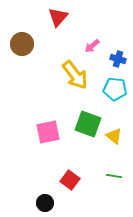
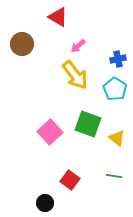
red triangle: rotated 40 degrees counterclockwise
pink arrow: moved 14 px left
blue cross: rotated 28 degrees counterclockwise
cyan pentagon: rotated 25 degrees clockwise
pink square: moved 2 px right; rotated 30 degrees counterclockwise
yellow triangle: moved 3 px right, 2 px down
